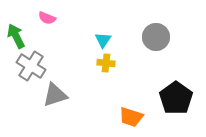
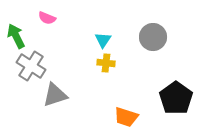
gray circle: moved 3 px left
orange trapezoid: moved 5 px left
